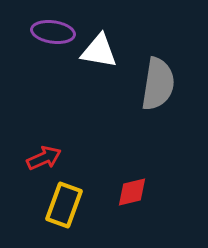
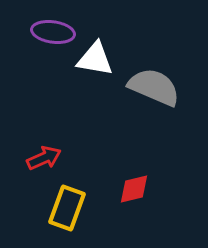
white triangle: moved 4 px left, 8 px down
gray semicircle: moved 4 px left, 3 px down; rotated 76 degrees counterclockwise
red diamond: moved 2 px right, 3 px up
yellow rectangle: moved 3 px right, 3 px down
